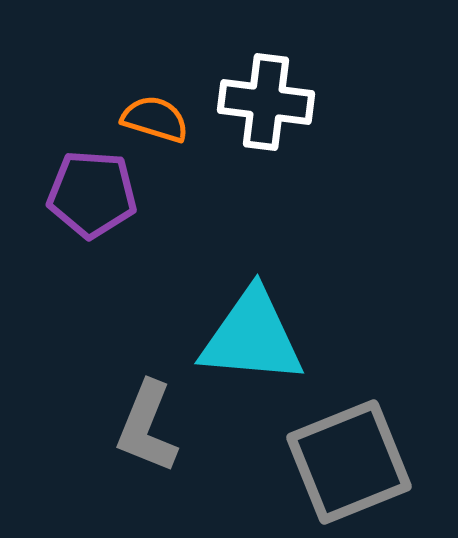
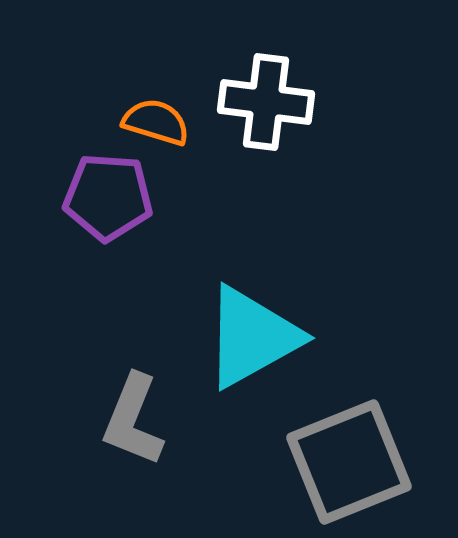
orange semicircle: moved 1 px right, 3 px down
purple pentagon: moved 16 px right, 3 px down
cyan triangle: rotated 34 degrees counterclockwise
gray L-shape: moved 14 px left, 7 px up
